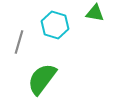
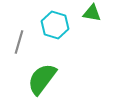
green triangle: moved 3 px left
